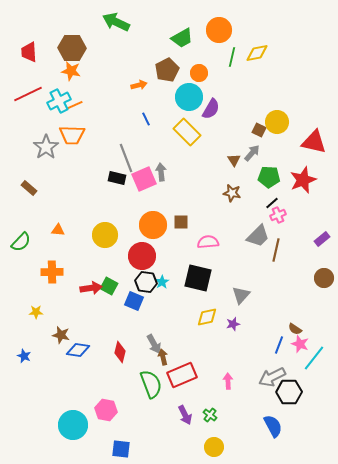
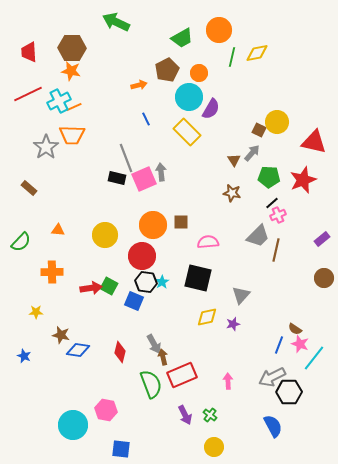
orange line at (75, 105): moved 1 px left, 2 px down
